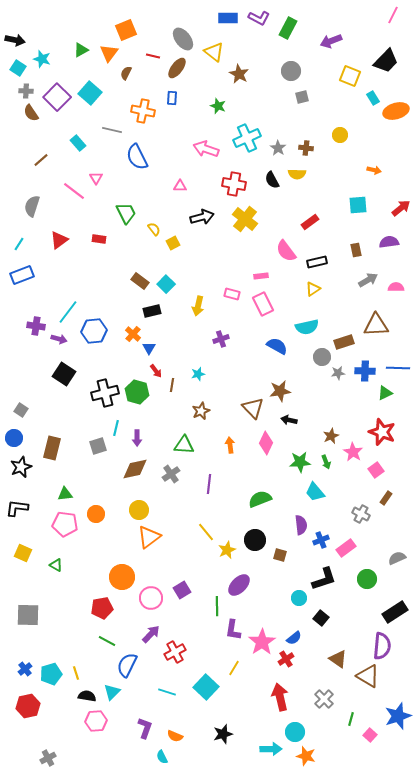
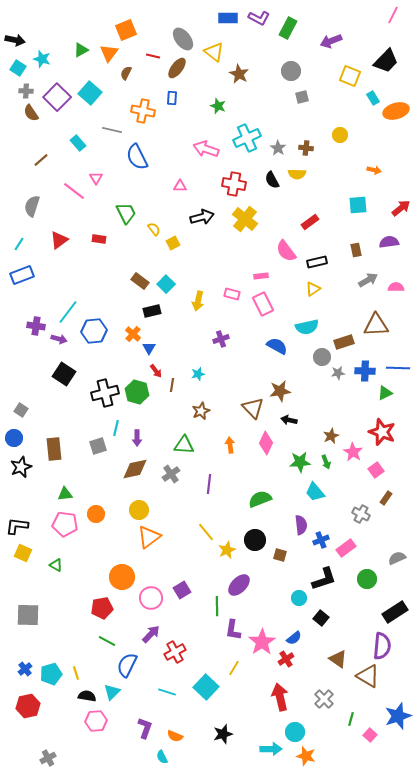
yellow arrow at (198, 306): moved 5 px up
brown rectangle at (52, 448): moved 2 px right, 1 px down; rotated 20 degrees counterclockwise
black L-shape at (17, 508): moved 18 px down
